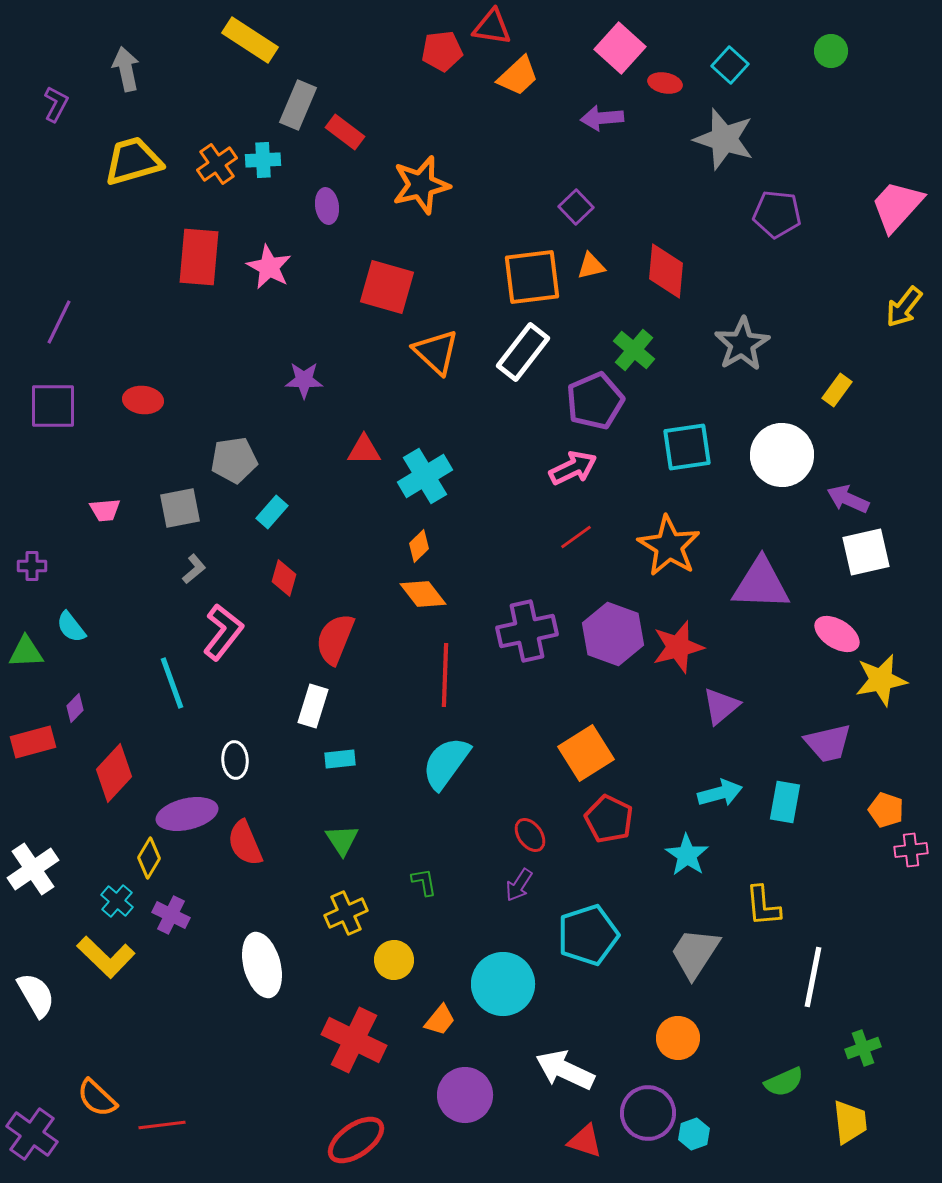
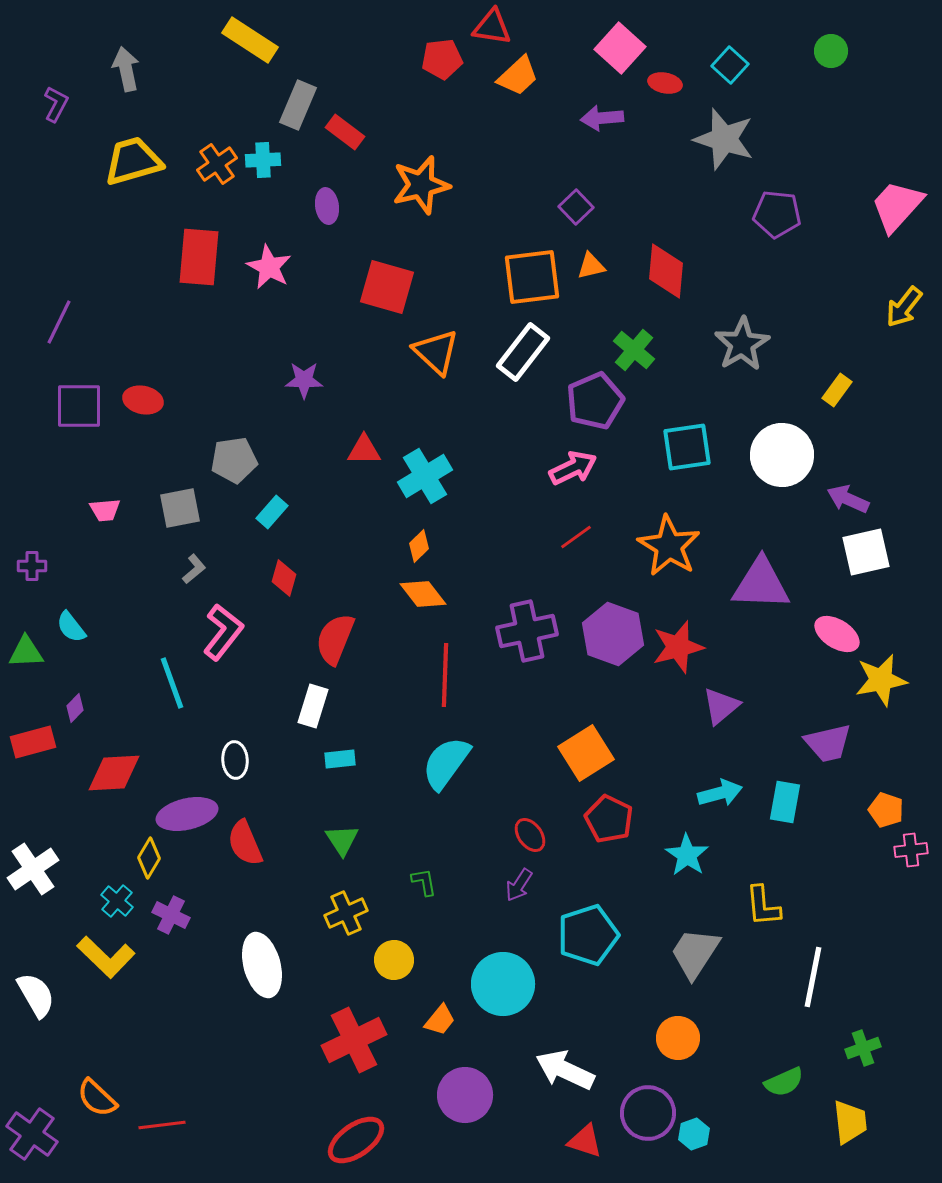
red pentagon at (442, 51): moved 8 px down
red ellipse at (143, 400): rotated 6 degrees clockwise
purple square at (53, 406): moved 26 px right
red diamond at (114, 773): rotated 44 degrees clockwise
red cross at (354, 1040): rotated 38 degrees clockwise
